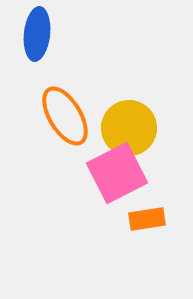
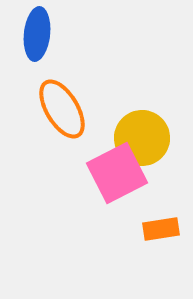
orange ellipse: moved 3 px left, 7 px up
yellow circle: moved 13 px right, 10 px down
orange rectangle: moved 14 px right, 10 px down
